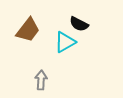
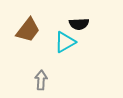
black semicircle: rotated 30 degrees counterclockwise
